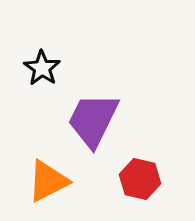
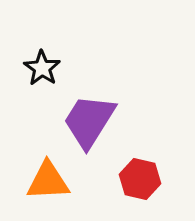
purple trapezoid: moved 4 px left, 1 px down; rotated 6 degrees clockwise
orange triangle: rotated 24 degrees clockwise
